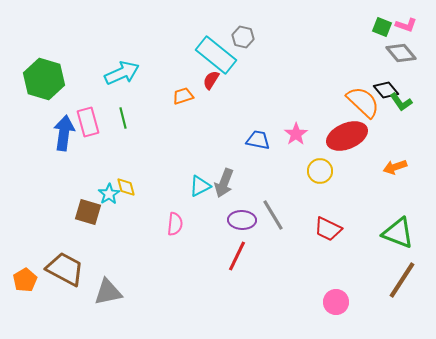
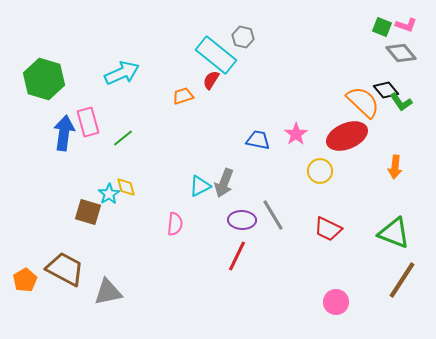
green line: moved 20 px down; rotated 65 degrees clockwise
orange arrow: rotated 65 degrees counterclockwise
green triangle: moved 4 px left
